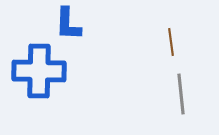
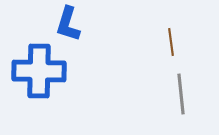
blue L-shape: rotated 15 degrees clockwise
